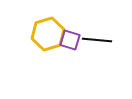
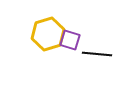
black line: moved 14 px down
